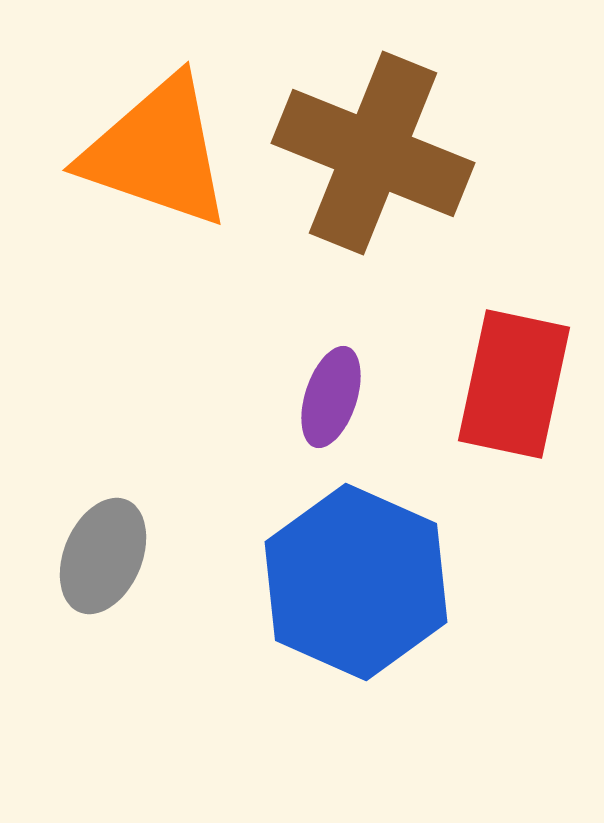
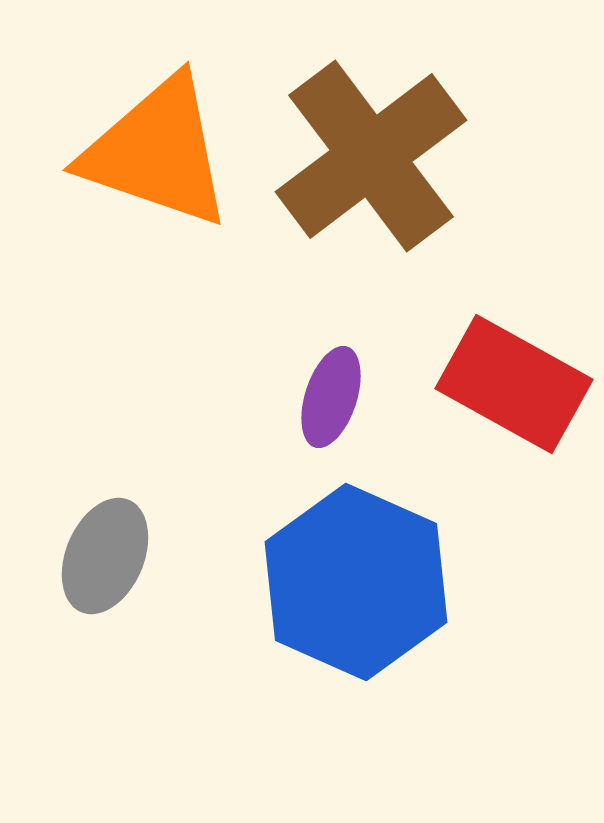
brown cross: moved 2 px left, 3 px down; rotated 31 degrees clockwise
red rectangle: rotated 73 degrees counterclockwise
gray ellipse: moved 2 px right
